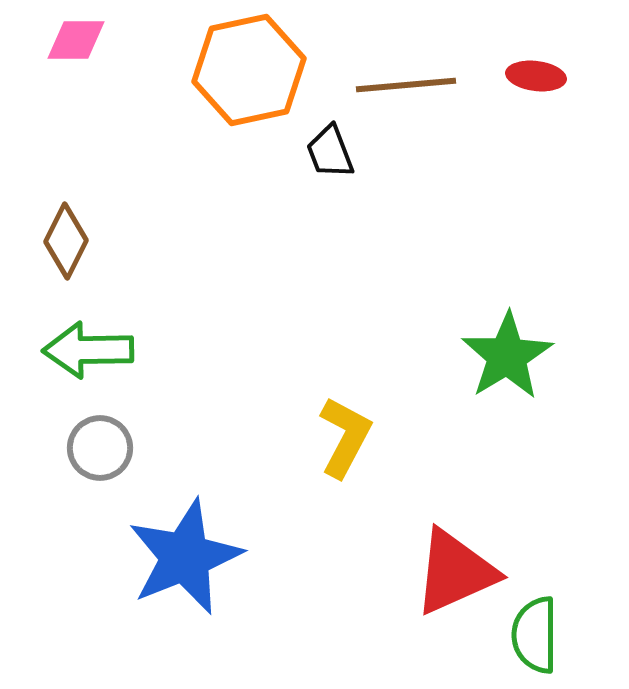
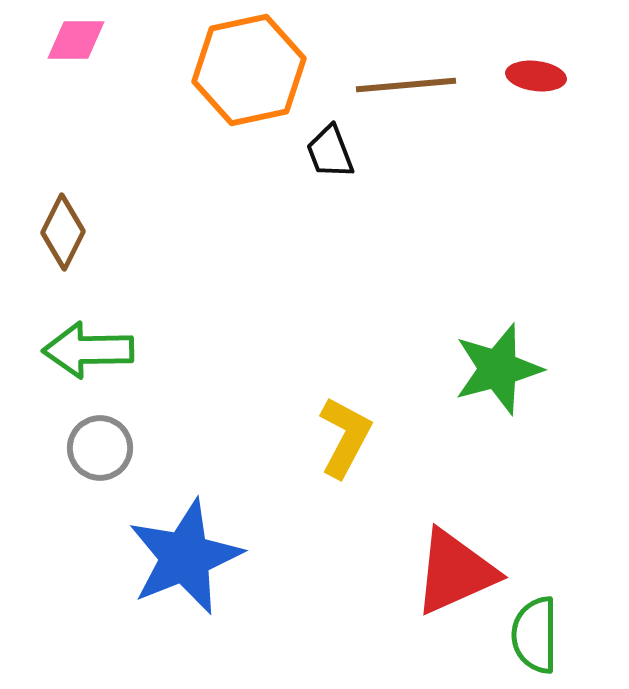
brown diamond: moved 3 px left, 9 px up
green star: moved 9 px left, 13 px down; rotated 16 degrees clockwise
